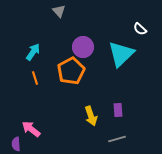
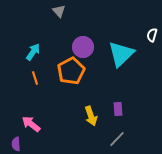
white semicircle: moved 12 px right, 6 px down; rotated 64 degrees clockwise
purple rectangle: moved 1 px up
pink arrow: moved 5 px up
gray line: rotated 30 degrees counterclockwise
